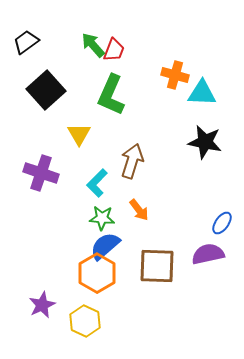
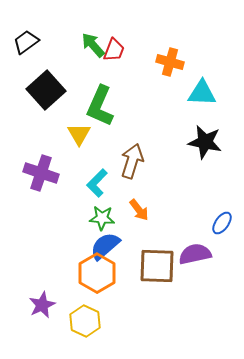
orange cross: moved 5 px left, 13 px up
green L-shape: moved 11 px left, 11 px down
purple semicircle: moved 13 px left
